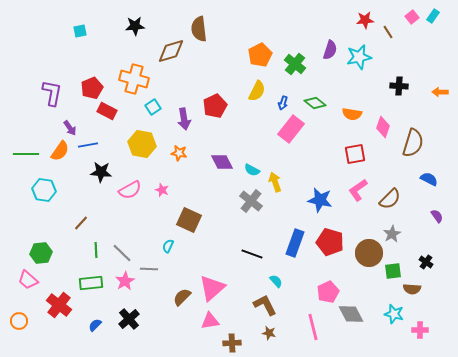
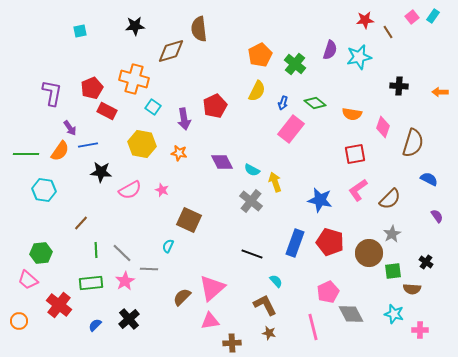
cyan square at (153, 107): rotated 21 degrees counterclockwise
